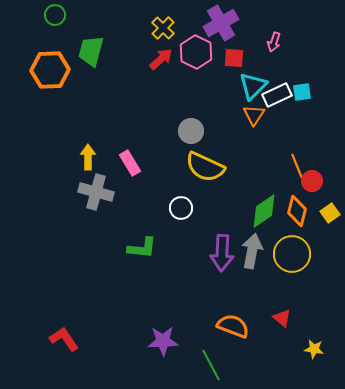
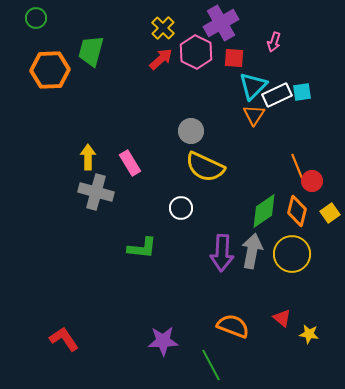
green circle: moved 19 px left, 3 px down
yellow star: moved 5 px left, 15 px up
